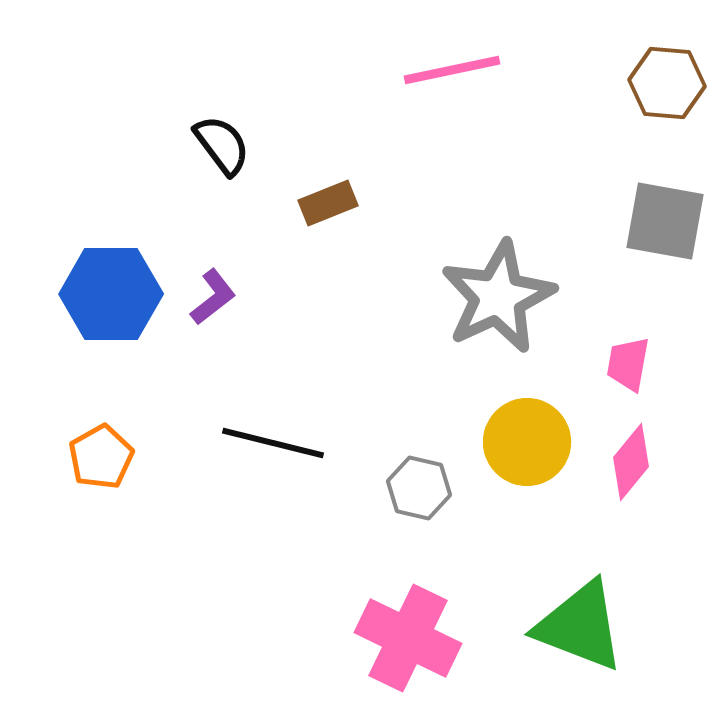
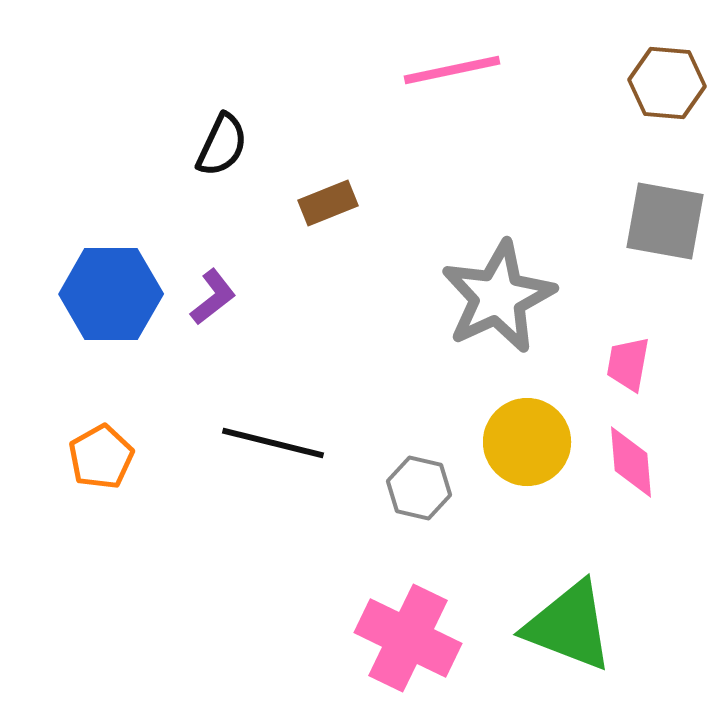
black semicircle: rotated 62 degrees clockwise
pink diamond: rotated 44 degrees counterclockwise
green triangle: moved 11 px left
